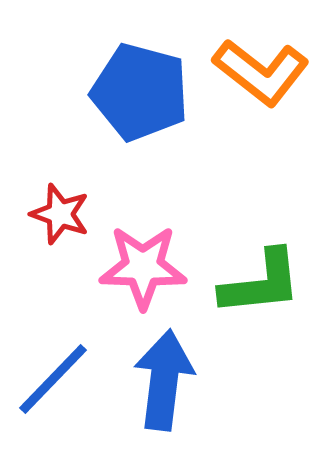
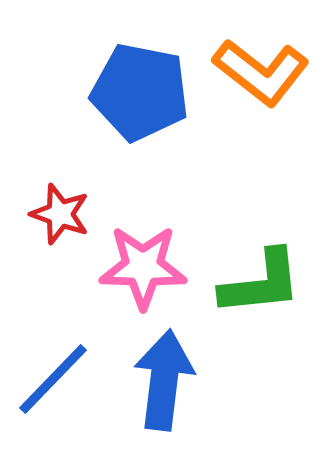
blue pentagon: rotated 4 degrees counterclockwise
